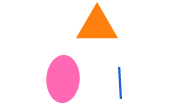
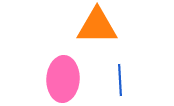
blue line: moved 3 px up
